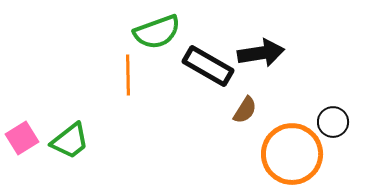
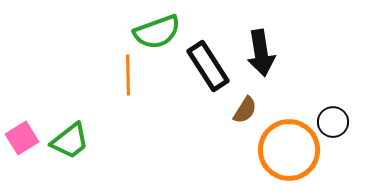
black arrow: rotated 90 degrees clockwise
black rectangle: rotated 27 degrees clockwise
orange circle: moved 3 px left, 4 px up
